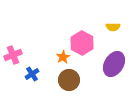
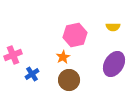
pink hexagon: moved 7 px left, 8 px up; rotated 20 degrees clockwise
